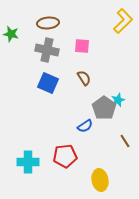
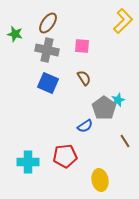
brown ellipse: rotated 50 degrees counterclockwise
green star: moved 4 px right
